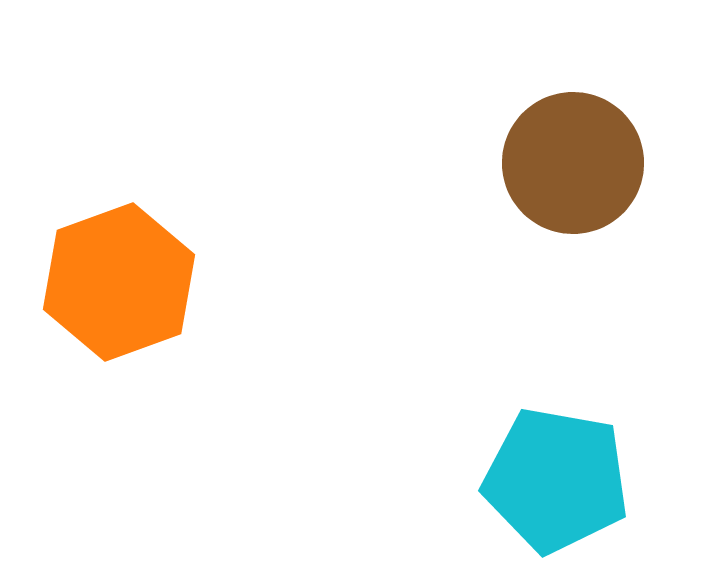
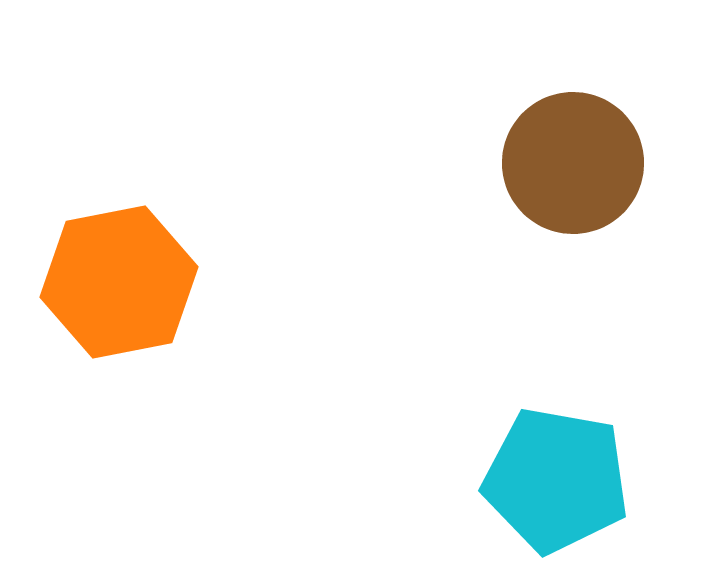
orange hexagon: rotated 9 degrees clockwise
